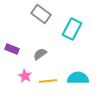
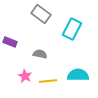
purple rectangle: moved 2 px left, 7 px up
gray semicircle: rotated 48 degrees clockwise
cyan semicircle: moved 3 px up
